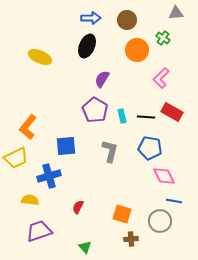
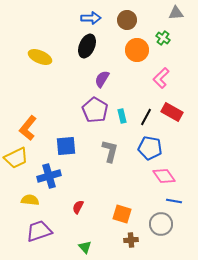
black line: rotated 66 degrees counterclockwise
orange L-shape: moved 1 px down
pink diamond: rotated 10 degrees counterclockwise
gray circle: moved 1 px right, 3 px down
brown cross: moved 1 px down
